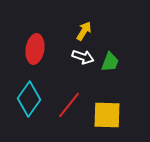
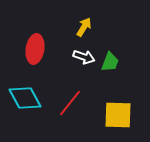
yellow arrow: moved 4 px up
white arrow: moved 1 px right
cyan diamond: moved 4 px left, 1 px up; rotated 64 degrees counterclockwise
red line: moved 1 px right, 2 px up
yellow square: moved 11 px right
